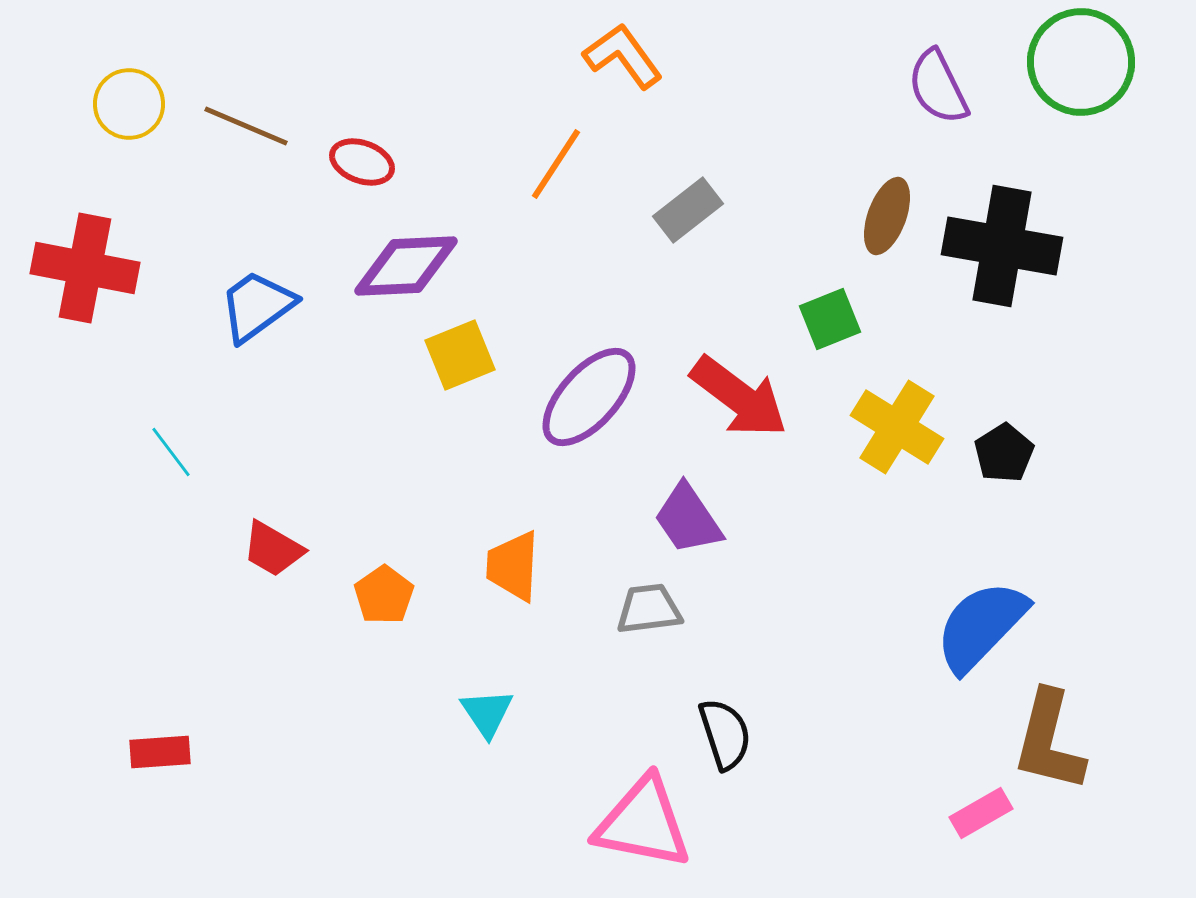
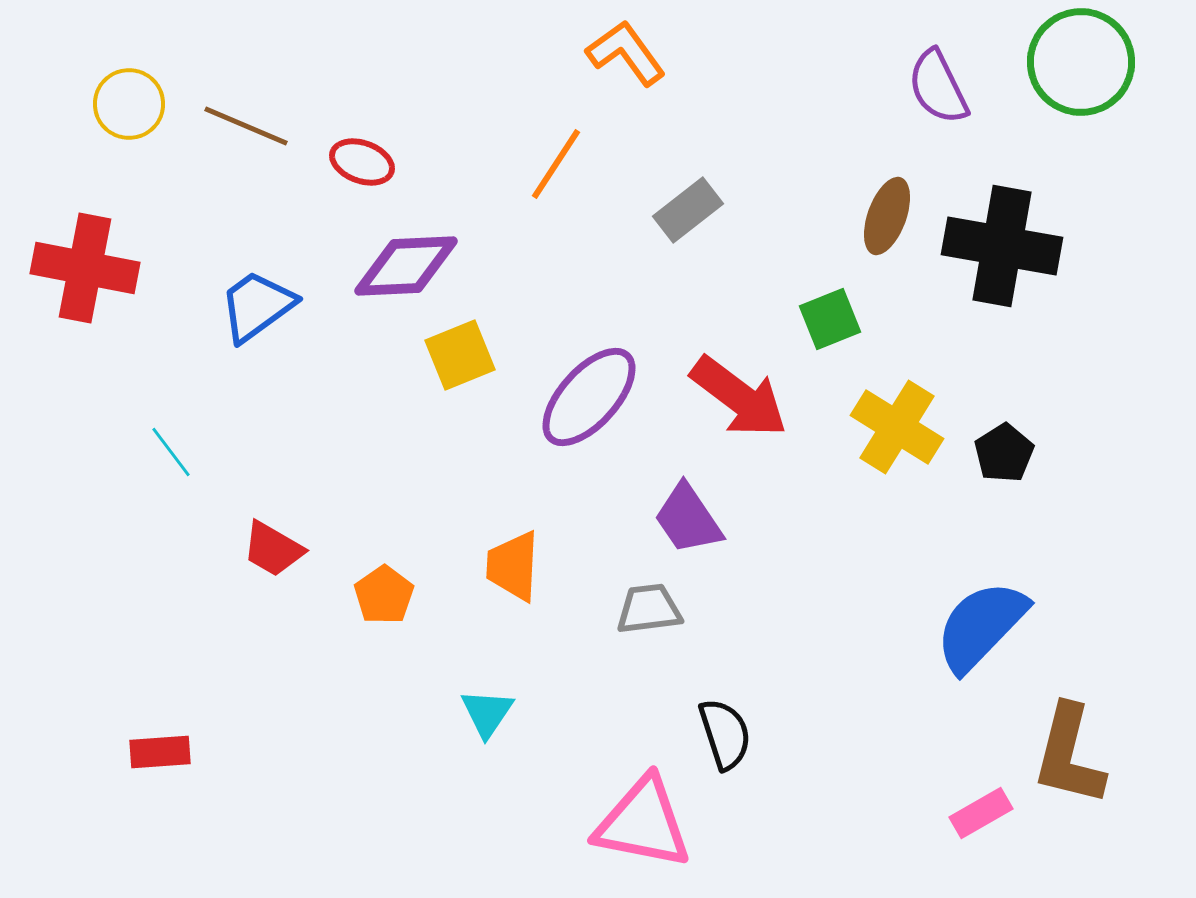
orange L-shape: moved 3 px right, 3 px up
cyan triangle: rotated 8 degrees clockwise
brown L-shape: moved 20 px right, 14 px down
